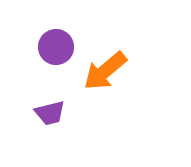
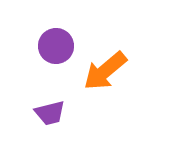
purple circle: moved 1 px up
